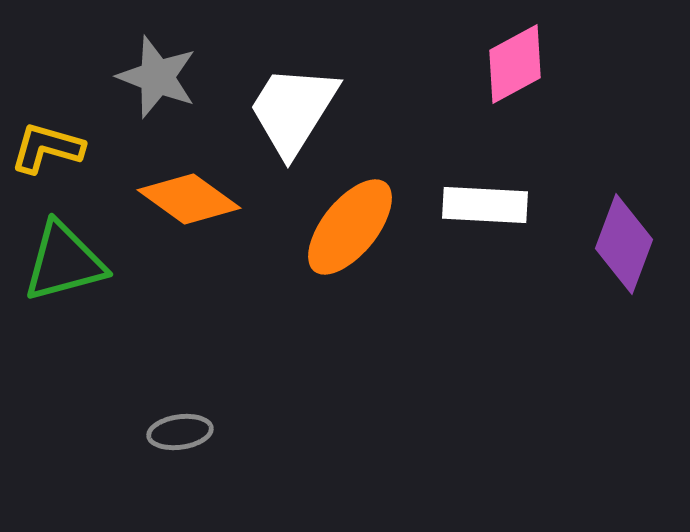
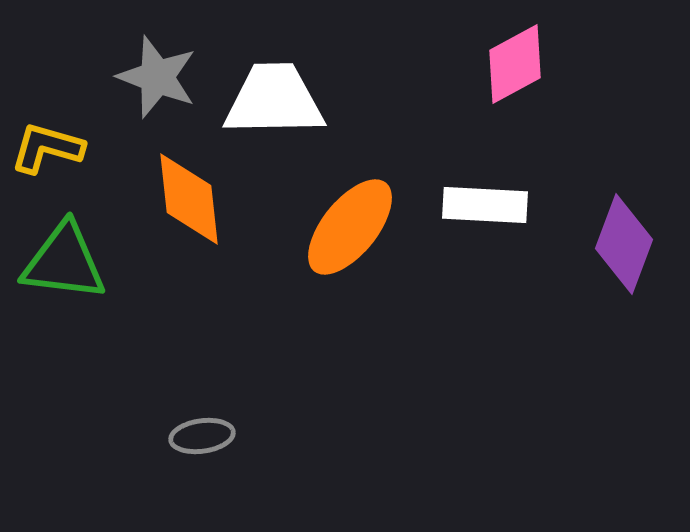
white trapezoid: moved 19 px left, 10 px up; rotated 57 degrees clockwise
orange diamond: rotated 48 degrees clockwise
green triangle: rotated 22 degrees clockwise
gray ellipse: moved 22 px right, 4 px down
